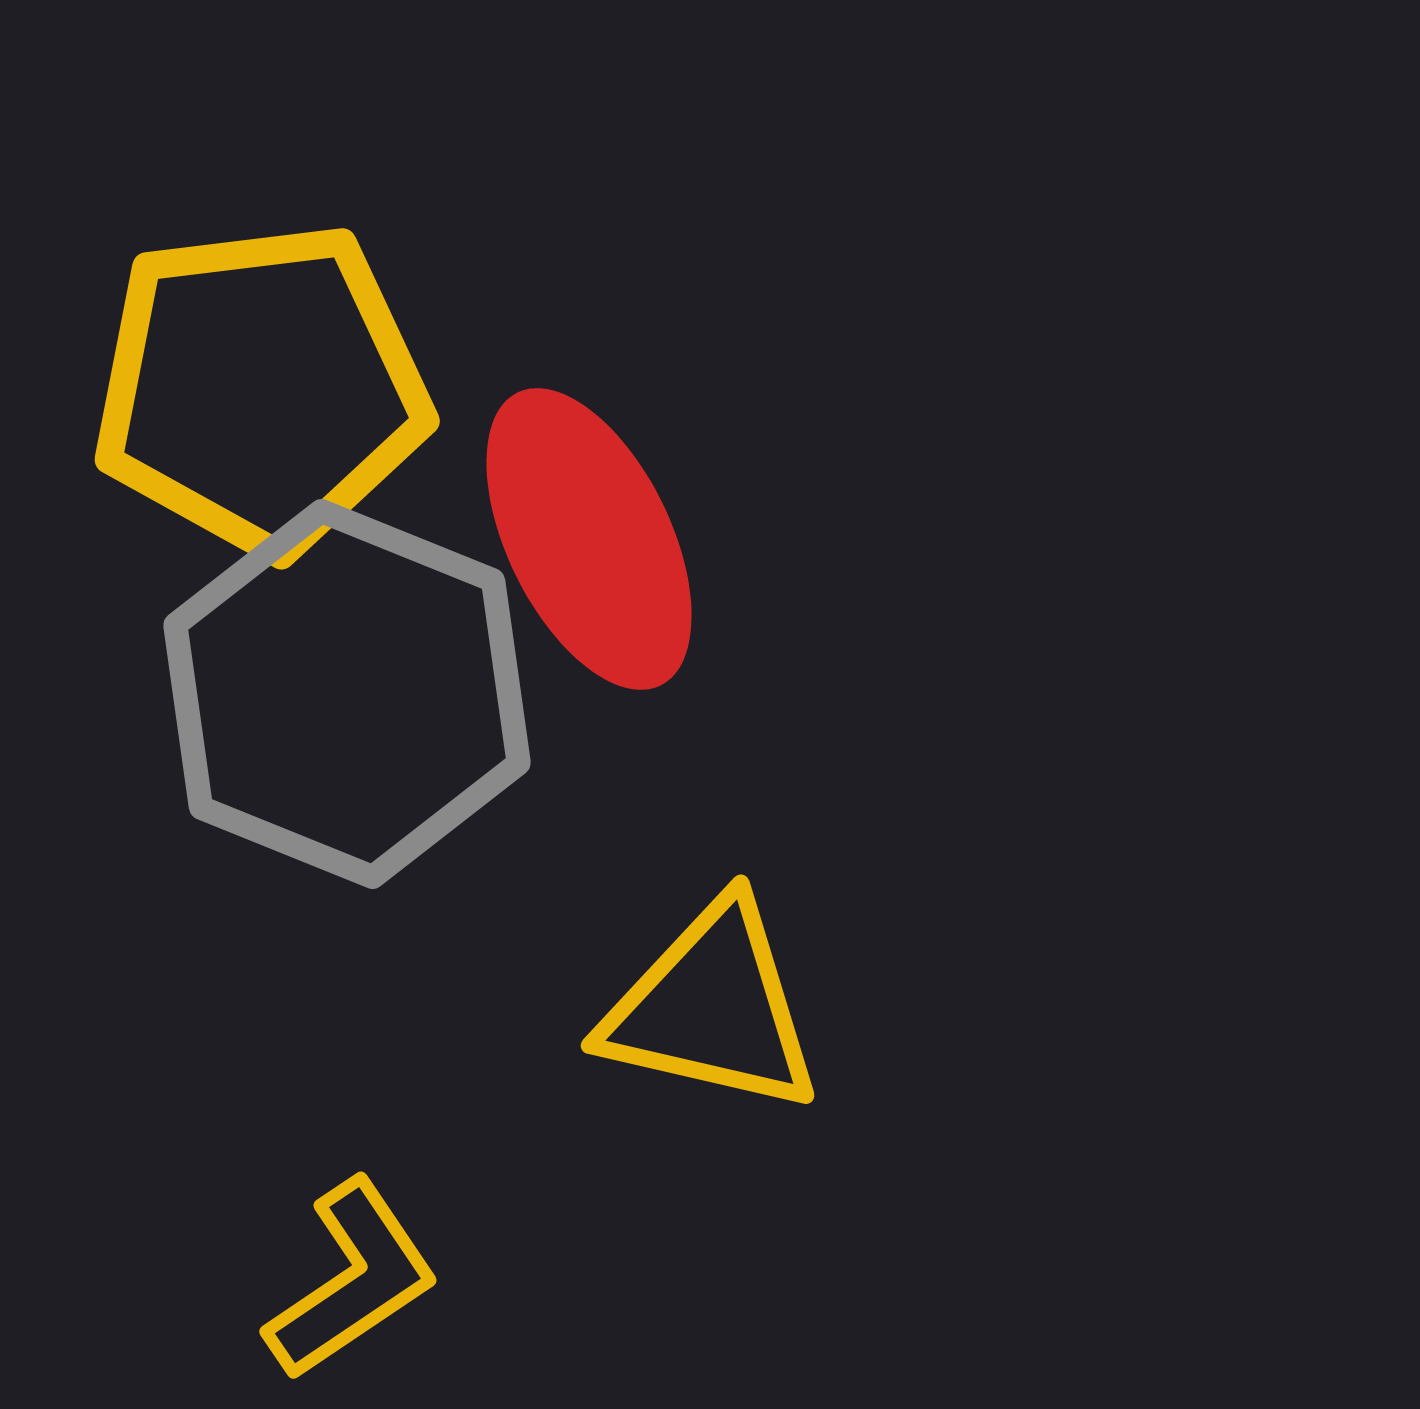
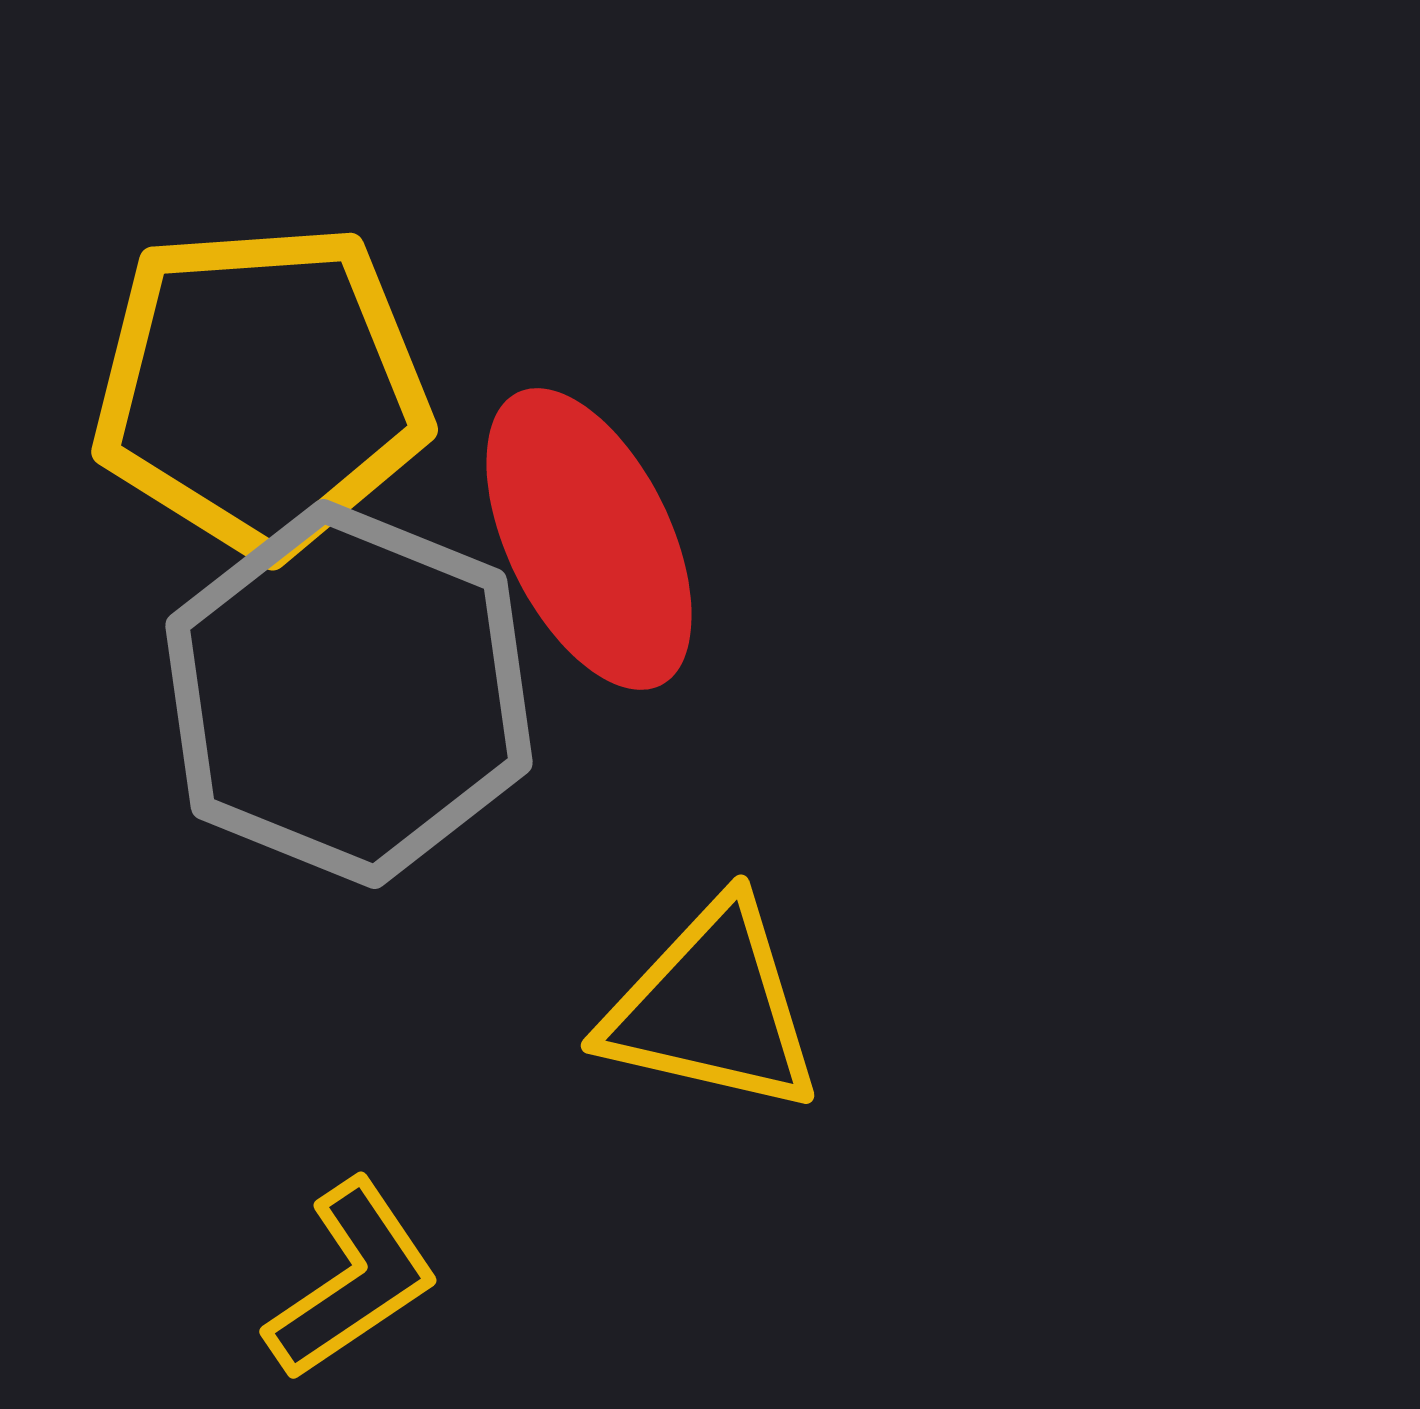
yellow pentagon: rotated 3 degrees clockwise
gray hexagon: moved 2 px right
